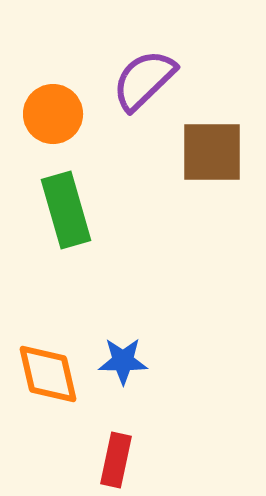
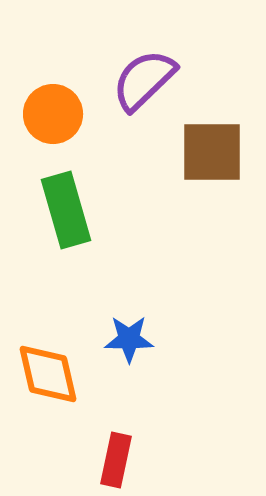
blue star: moved 6 px right, 22 px up
